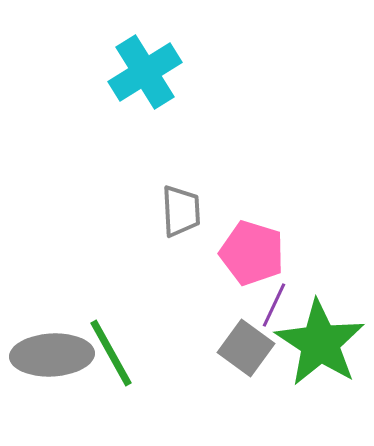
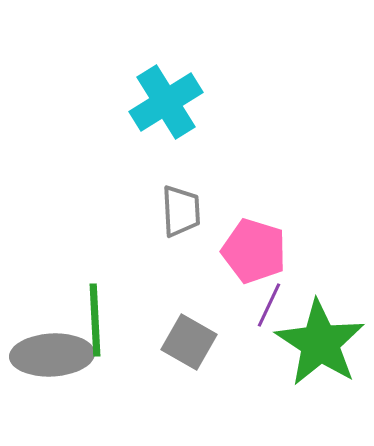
cyan cross: moved 21 px right, 30 px down
pink pentagon: moved 2 px right, 2 px up
purple line: moved 5 px left
gray square: moved 57 px left, 6 px up; rotated 6 degrees counterclockwise
green line: moved 16 px left, 33 px up; rotated 26 degrees clockwise
